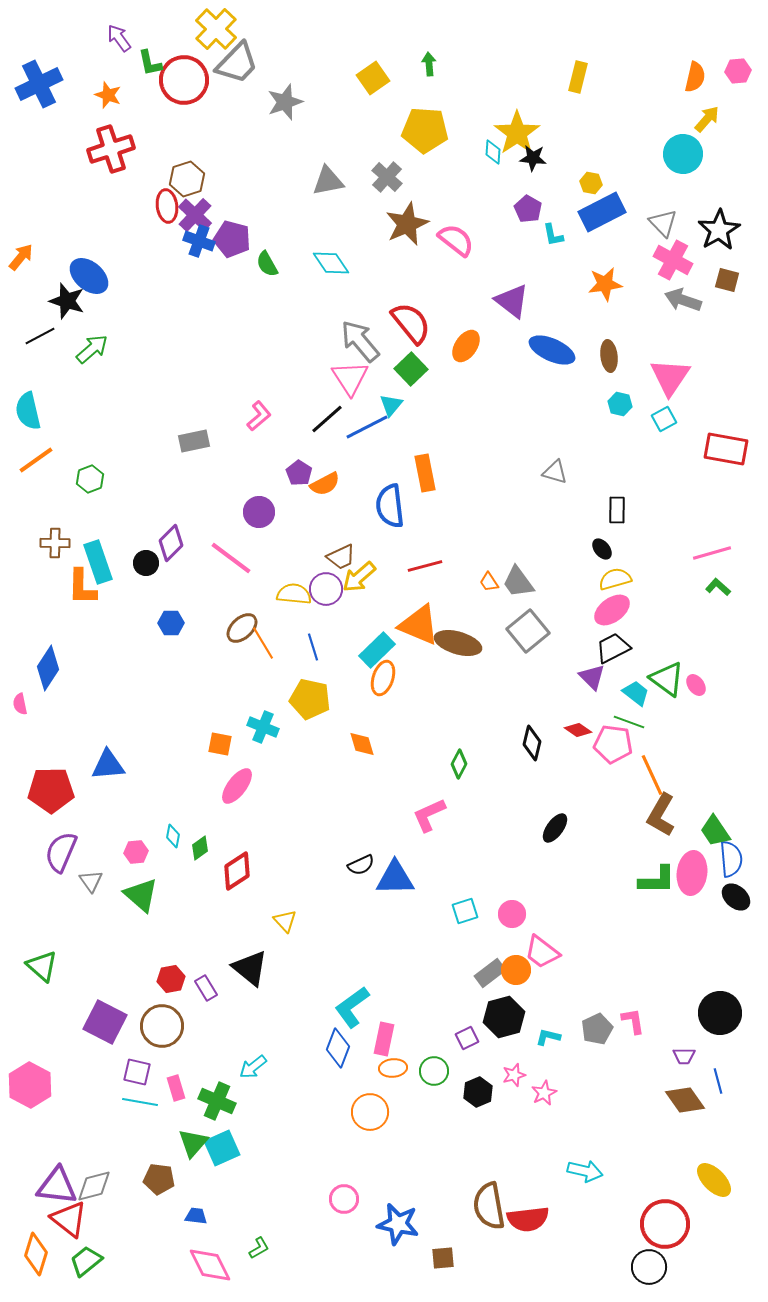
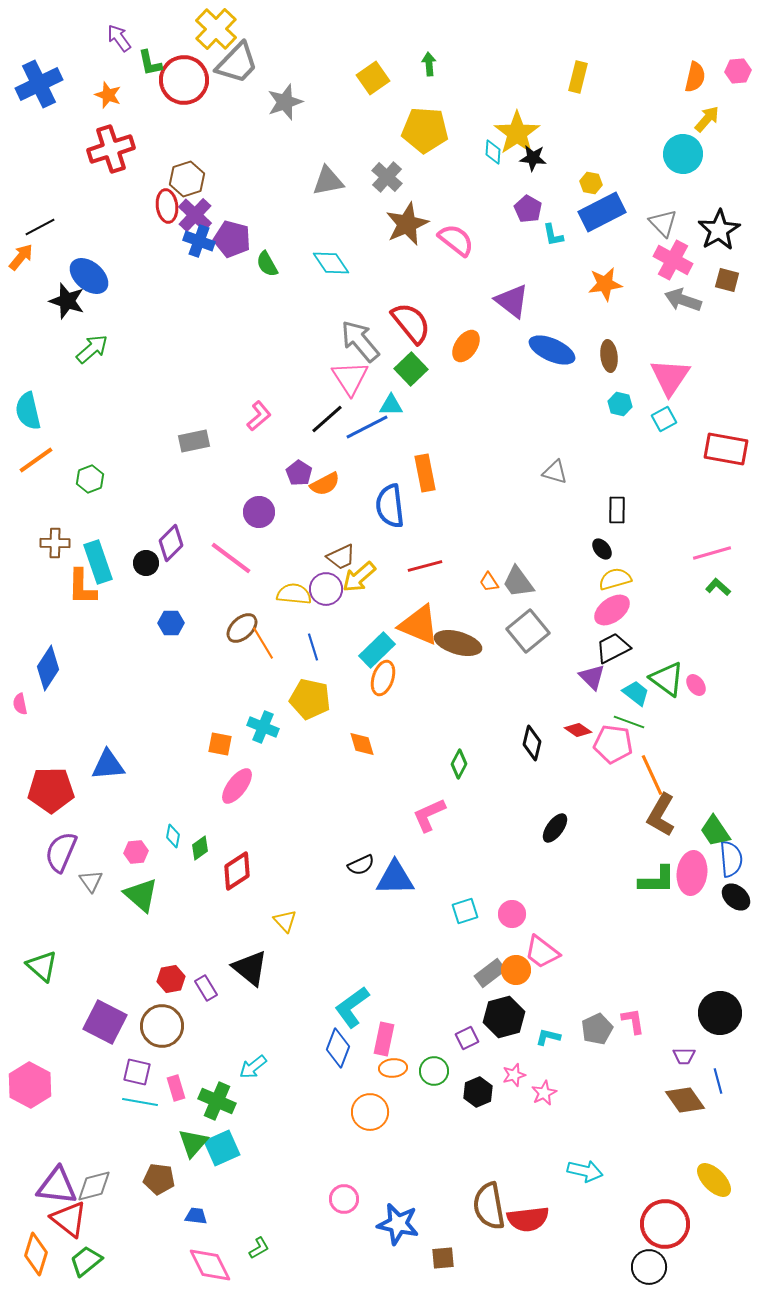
black line at (40, 336): moved 109 px up
cyan triangle at (391, 405): rotated 50 degrees clockwise
